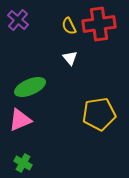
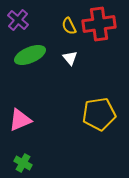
green ellipse: moved 32 px up
